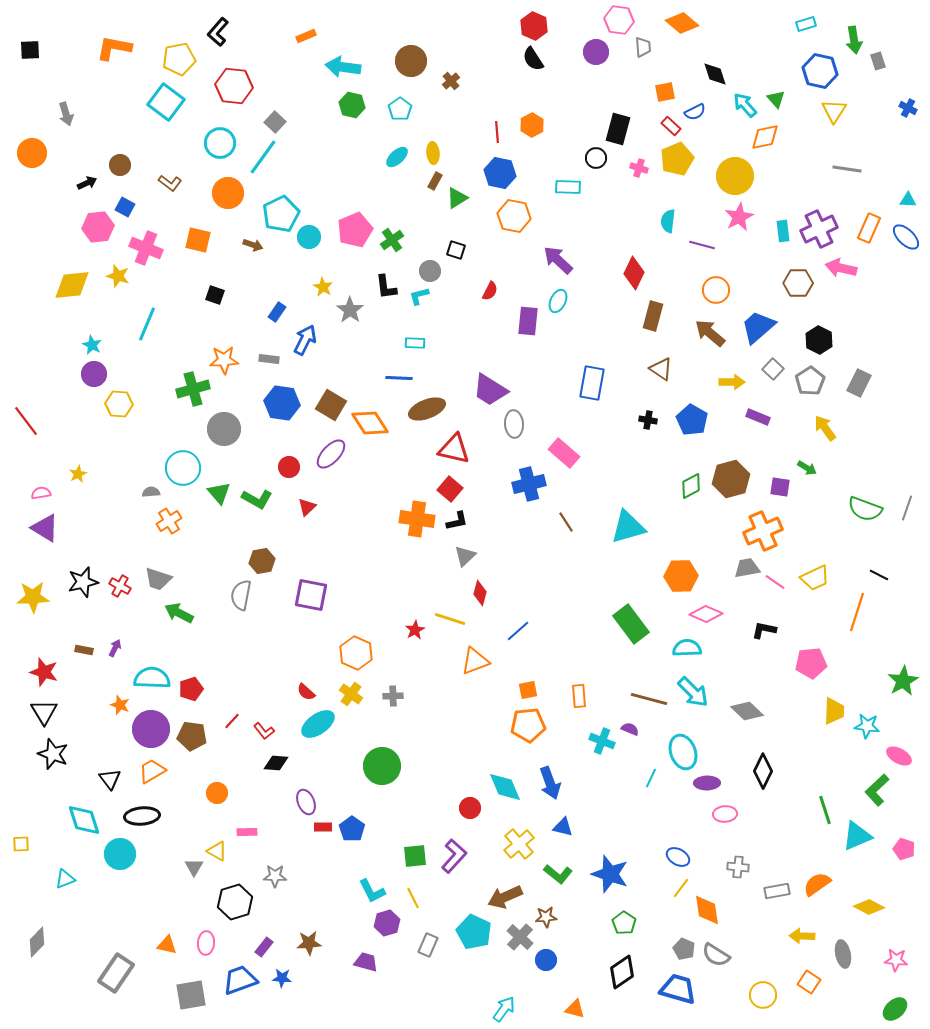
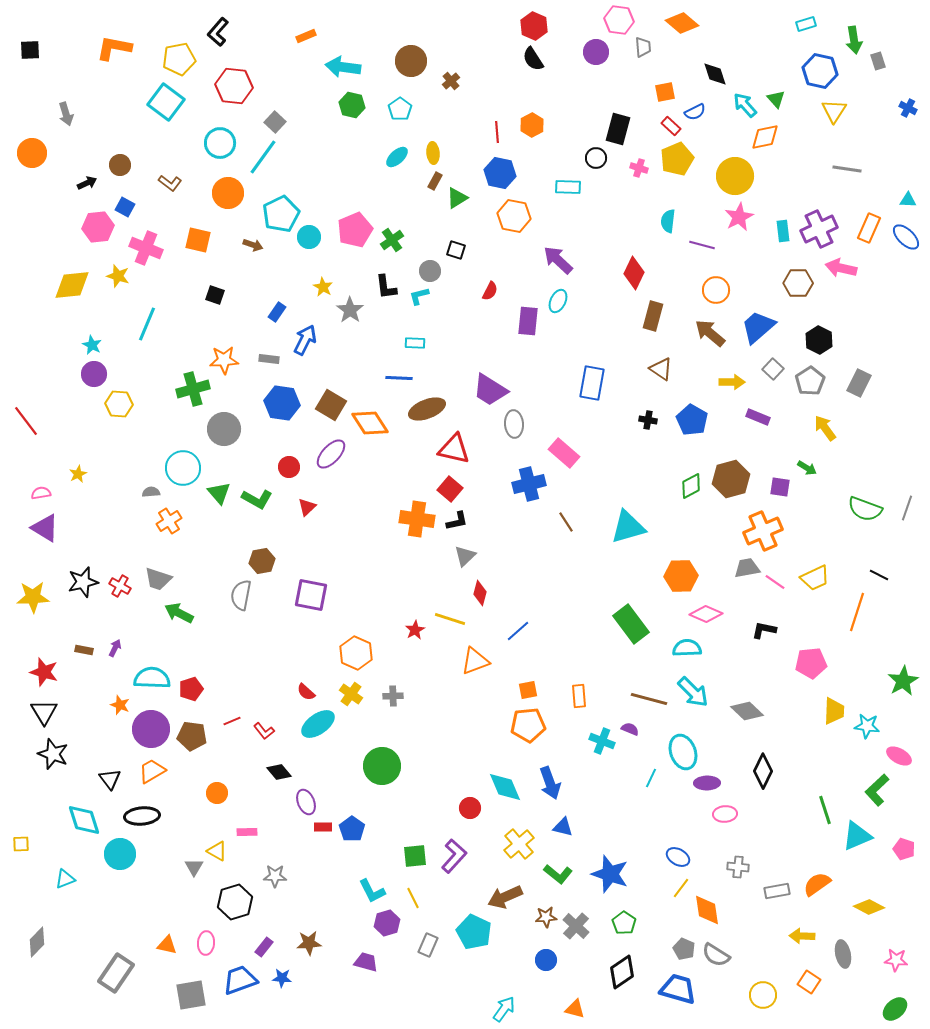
red line at (232, 721): rotated 24 degrees clockwise
black diamond at (276, 763): moved 3 px right, 9 px down; rotated 45 degrees clockwise
gray cross at (520, 937): moved 56 px right, 11 px up
